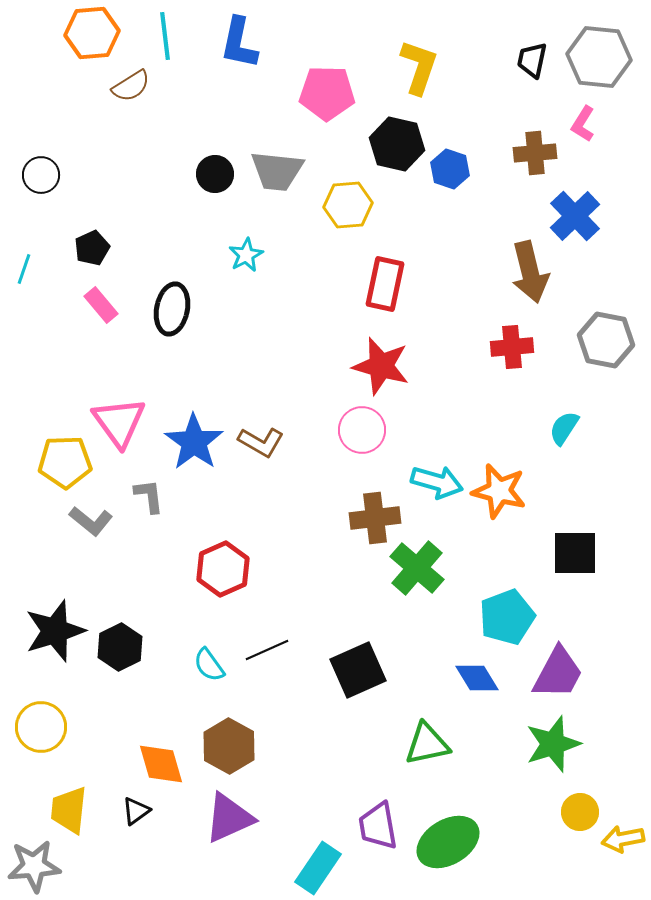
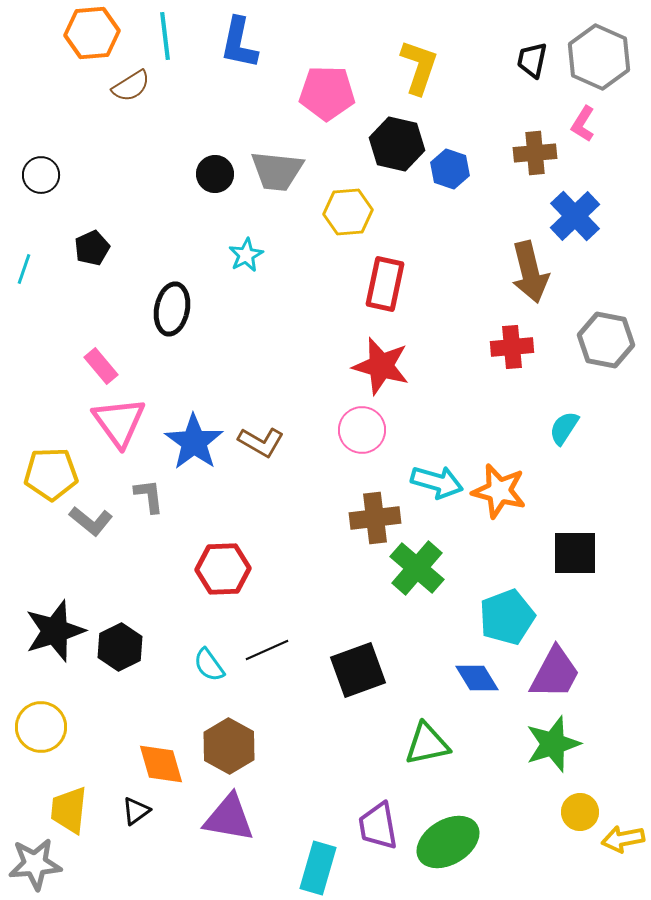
gray hexagon at (599, 57): rotated 18 degrees clockwise
yellow hexagon at (348, 205): moved 7 px down
pink rectangle at (101, 305): moved 61 px down
yellow pentagon at (65, 462): moved 14 px left, 12 px down
red hexagon at (223, 569): rotated 22 degrees clockwise
black square at (358, 670): rotated 4 degrees clockwise
purple trapezoid at (558, 673): moved 3 px left
purple triangle at (229, 818): rotated 34 degrees clockwise
gray star at (34, 866): moved 1 px right, 2 px up
cyan rectangle at (318, 868): rotated 18 degrees counterclockwise
